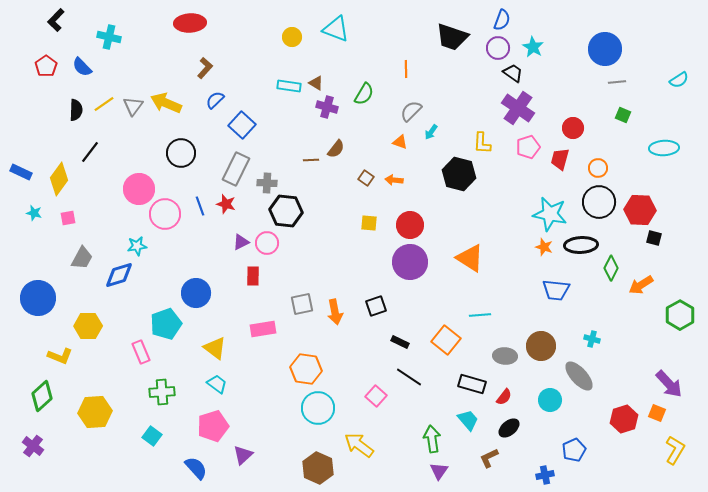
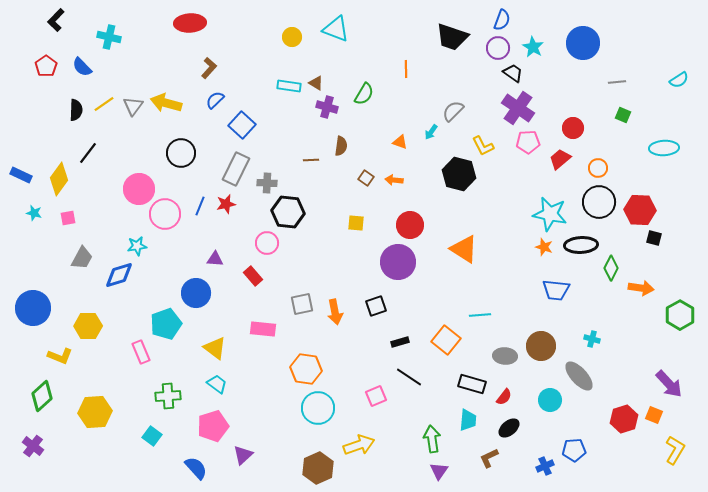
blue circle at (605, 49): moved 22 px left, 6 px up
brown L-shape at (205, 68): moved 4 px right
yellow arrow at (166, 103): rotated 8 degrees counterclockwise
gray semicircle at (411, 111): moved 42 px right
yellow L-shape at (482, 143): moved 1 px right, 3 px down; rotated 30 degrees counterclockwise
pink pentagon at (528, 147): moved 5 px up; rotated 15 degrees clockwise
brown semicircle at (336, 149): moved 5 px right, 3 px up; rotated 30 degrees counterclockwise
black line at (90, 152): moved 2 px left, 1 px down
red trapezoid at (560, 159): rotated 35 degrees clockwise
blue rectangle at (21, 172): moved 3 px down
red star at (226, 204): rotated 30 degrees counterclockwise
blue line at (200, 206): rotated 42 degrees clockwise
black hexagon at (286, 211): moved 2 px right, 1 px down
yellow square at (369, 223): moved 13 px left
purple triangle at (241, 242): moved 26 px left, 17 px down; rotated 30 degrees clockwise
orange triangle at (470, 258): moved 6 px left, 9 px up
purple circle at (410, 262): moved 12 px left
red rectangle at (253, 276): rotated 42 degrees counterclockwise
orange arrow at (641, 285): moved 3 px down; rotated 140 degrees counterclockwise
blue circle at (38, 298): moved 5 px left, 10 px down
pink rectangle at (263, 329): rotated 15 degrees clockwise
black rectangle at (400, 342): rotated 42 degrees counterclockwise
green cross at (162, 392): moved 6 px right, 4 px down
pink square at (376, 396): rotated 25 degrees clockwise
orange square at (657, 413): moved 3 px left, 2 px down
cyan trapezoid at (468, 420): rotated 45 degrees clockwise
yellow arrow at (359, 445): rotated 124 degrees clockwise
blue pentagon at (574, 450): rotated 20 degrees clockwise
brown hexagon at (318, 468): rotated 12 degrees clockwise
blue cross at (545, 475): moved 9 px up; rotated 12 degrees counterclockwise
